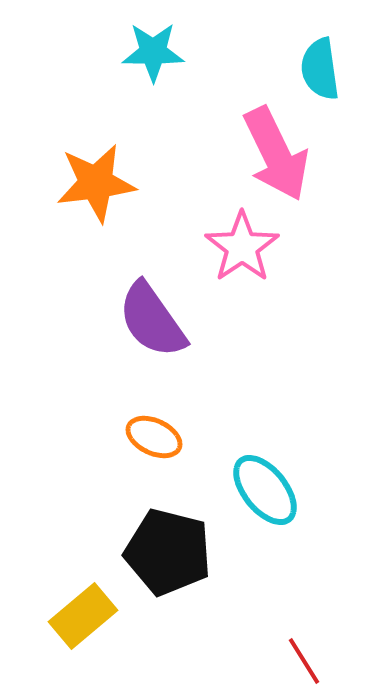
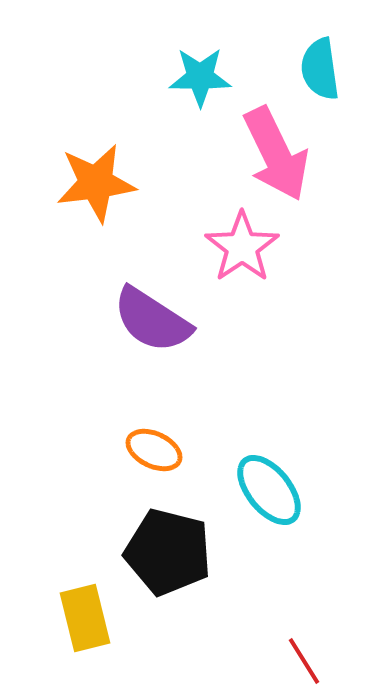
cyan star: moved 47 px right, 25 px down
purple semicircle: rotated 22 degrees counterclockwise
orange ellipse: moved 13 px down
cyan ellipse: moved 4 px right
yellow rectangle: moved 2 px right, 2 px down; rotated 64 degrees counterclockwise
